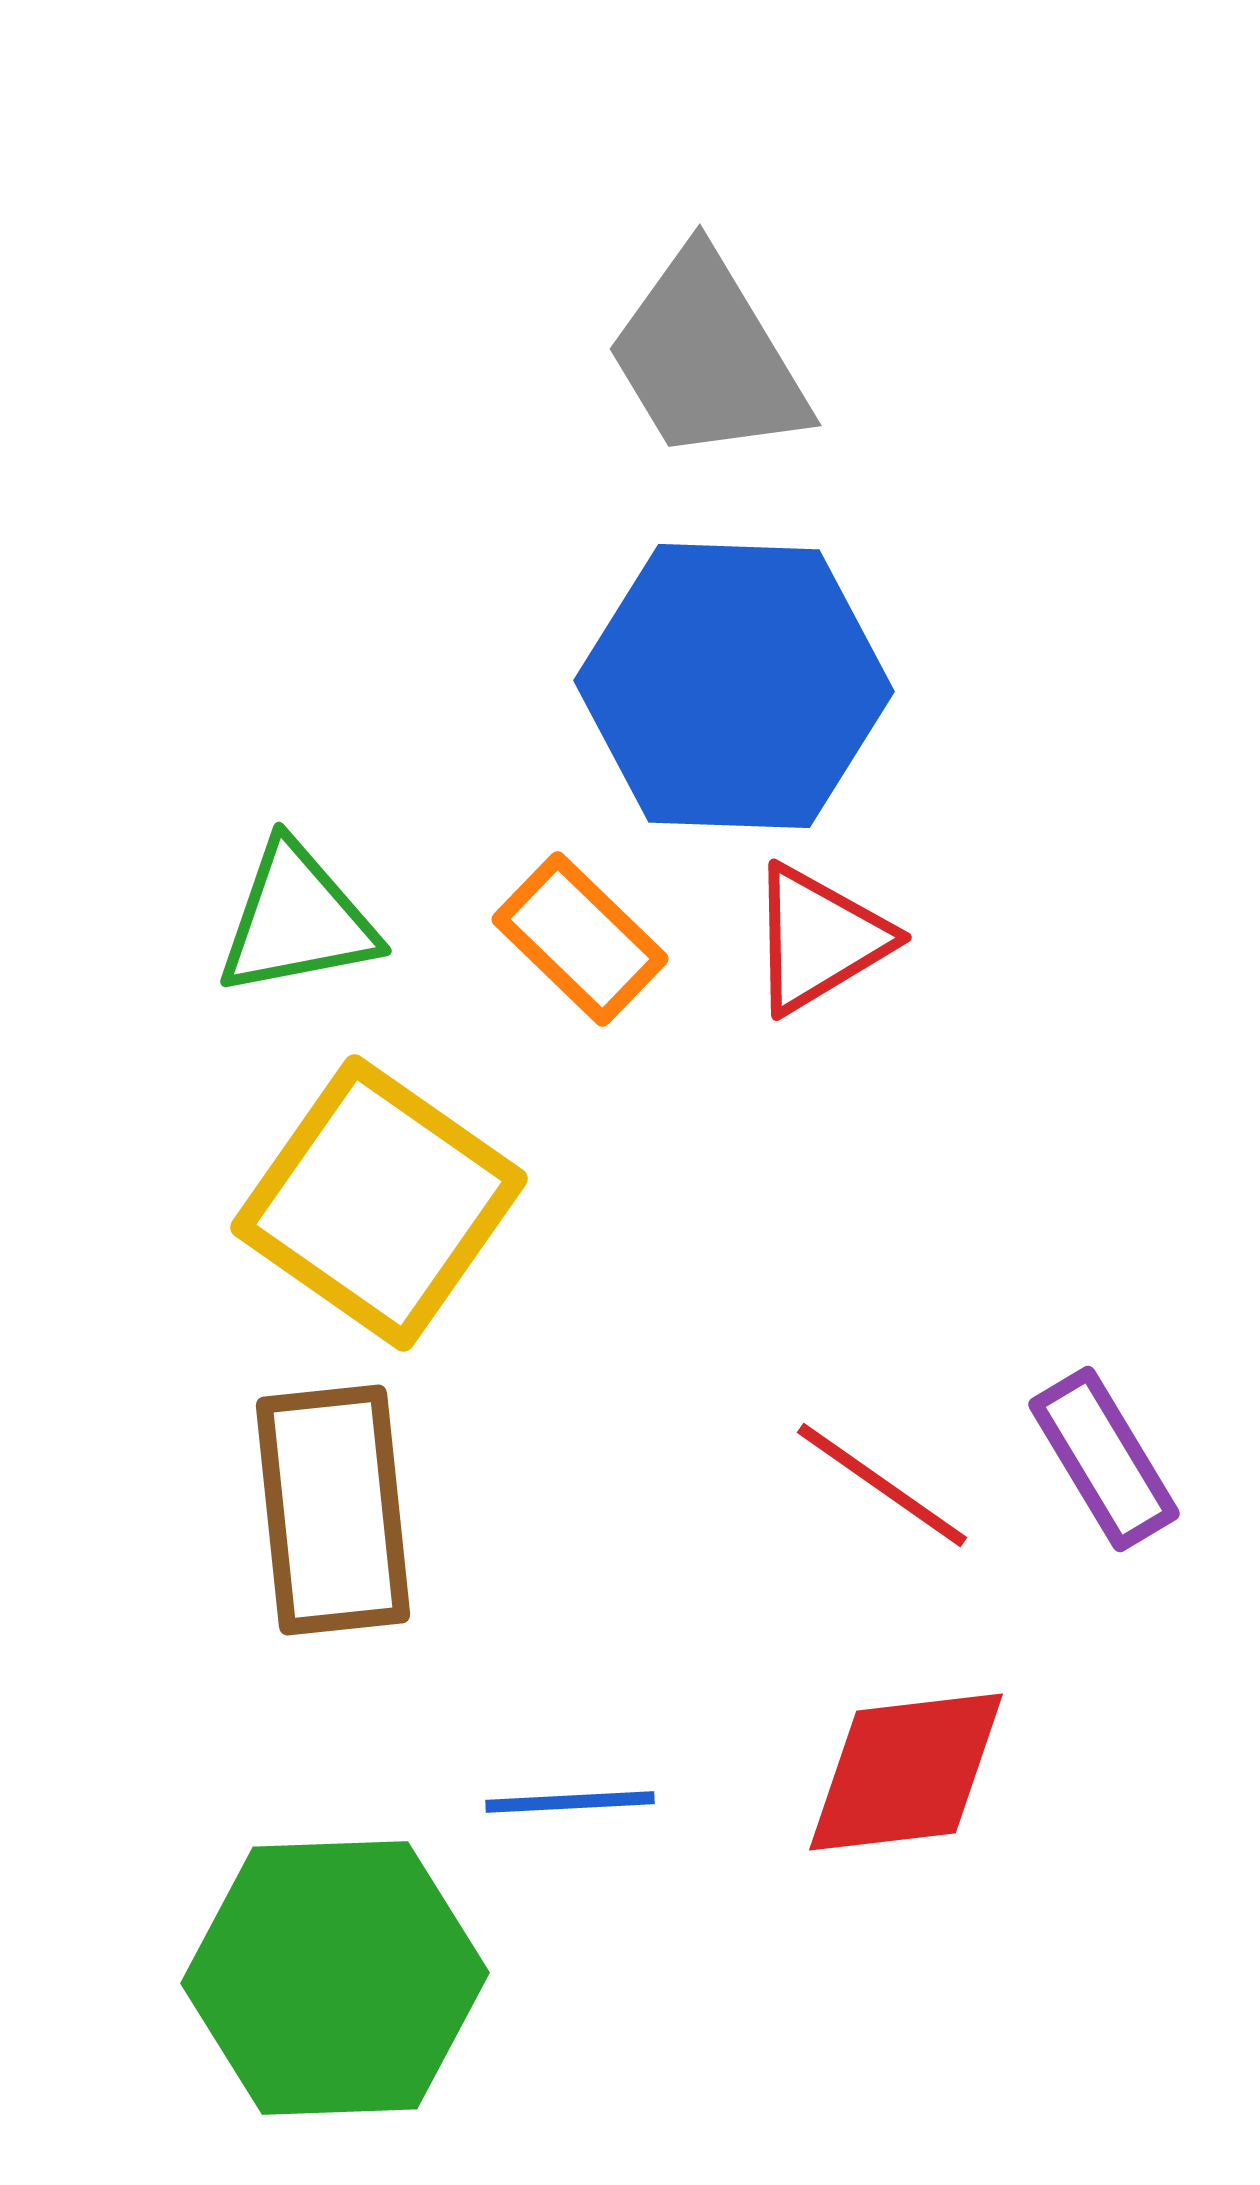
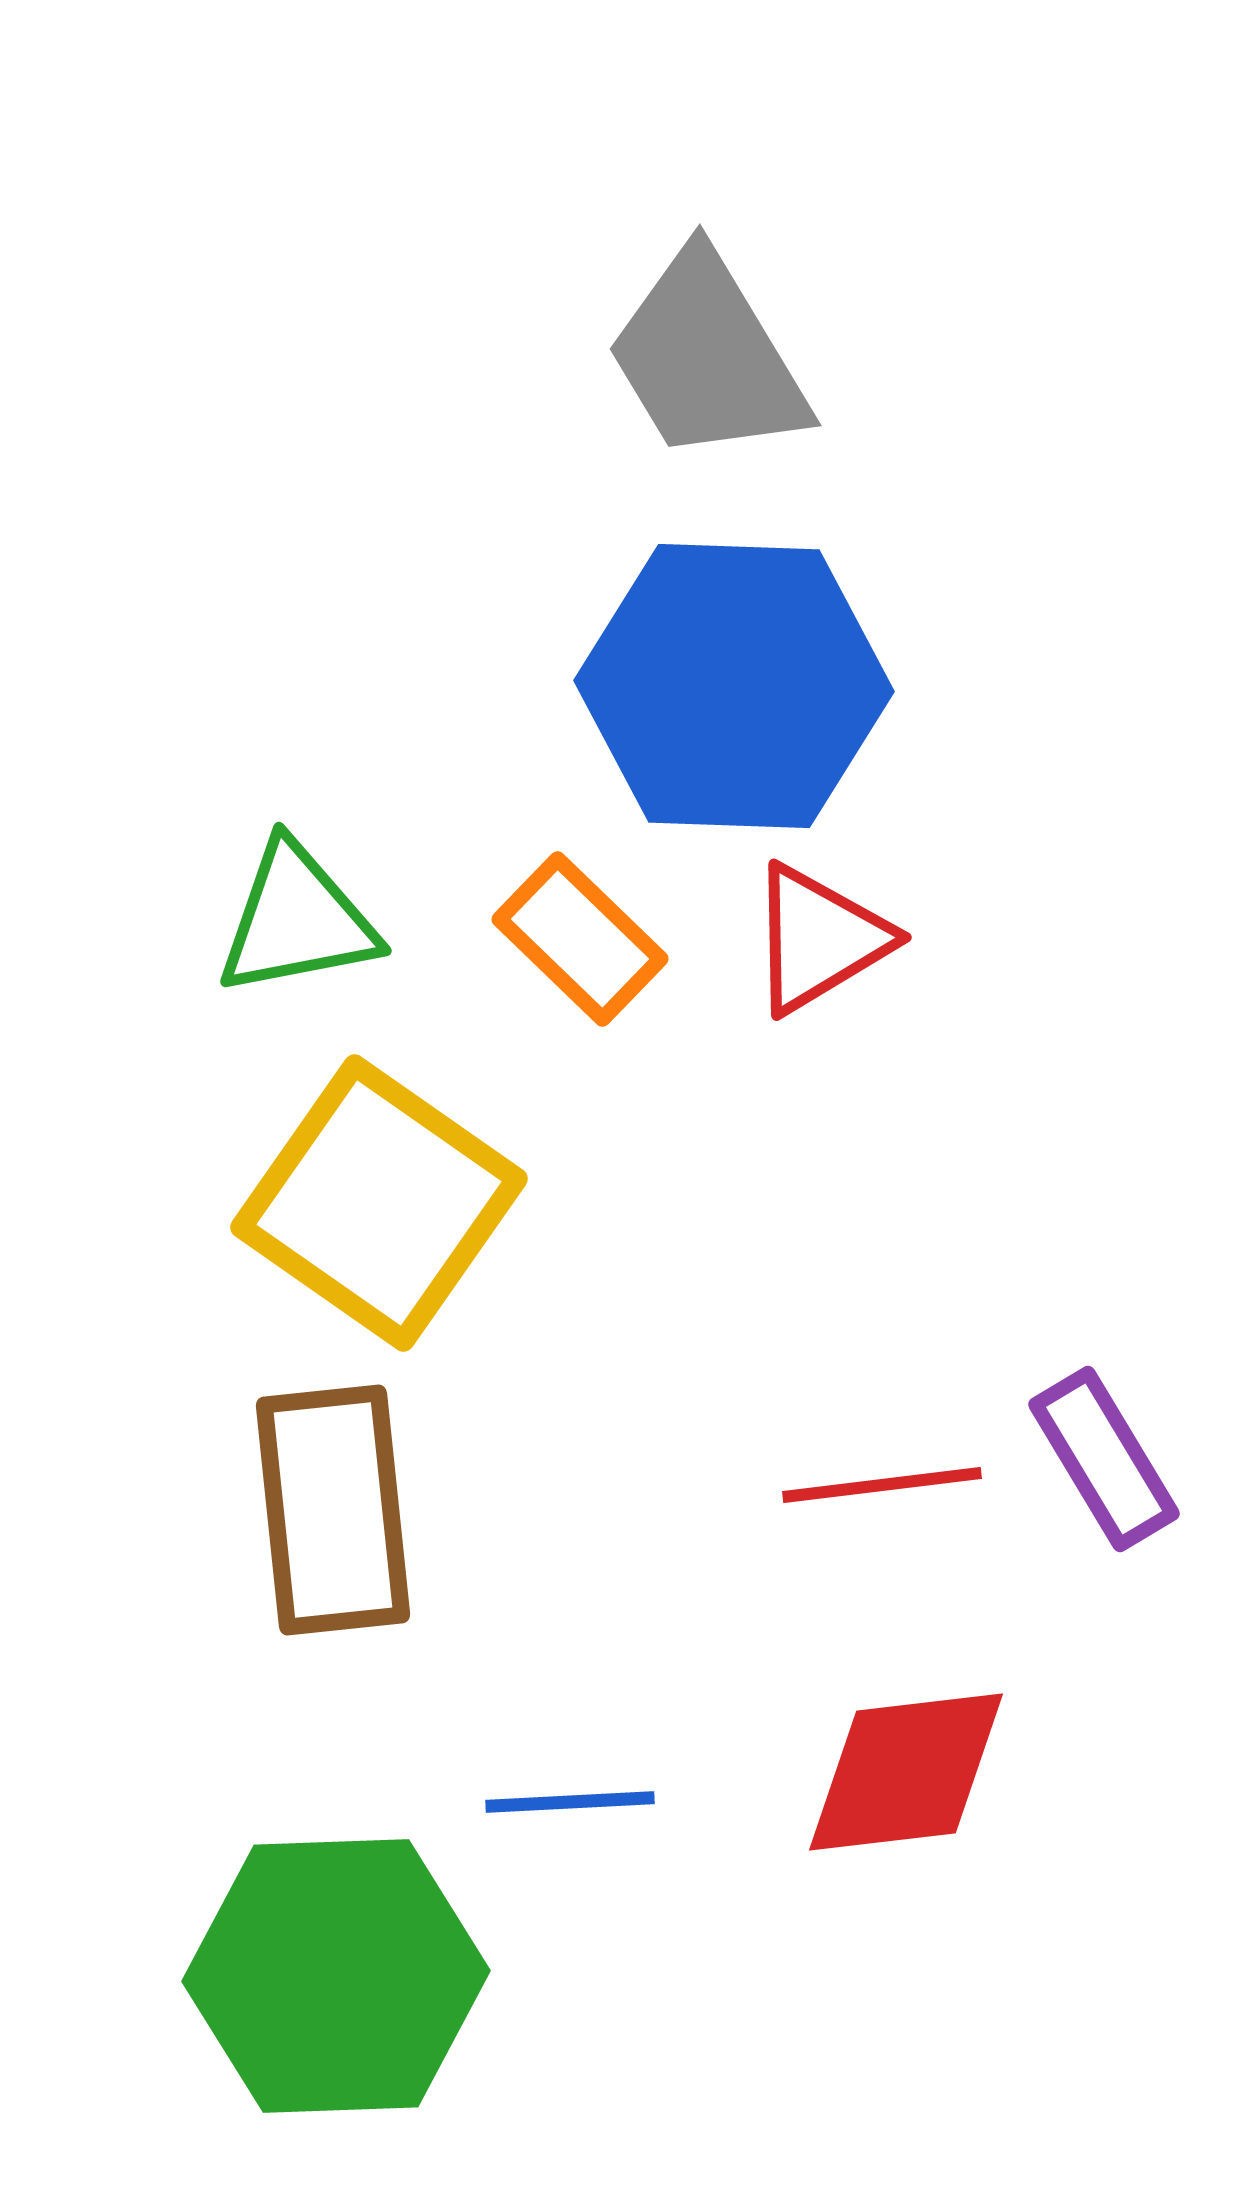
red line: rotated 42 degrees counterclockwise
green hexagon: moved 1 px right, 2 px up
